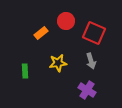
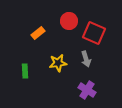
red circle: moved 3 px right
orange rectangle: moved 3 px left
gray arrow: moved 5 px left, 2 px up
